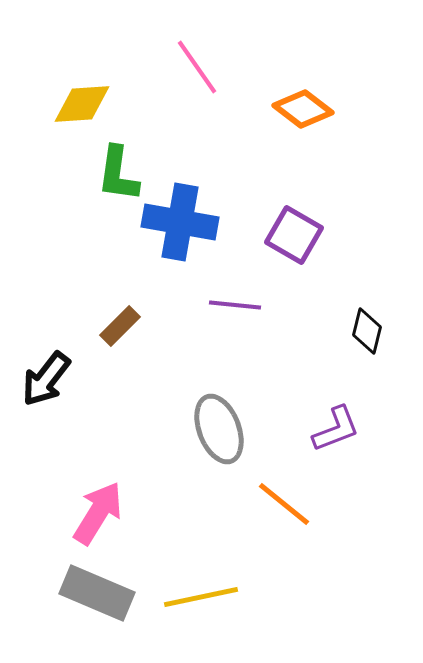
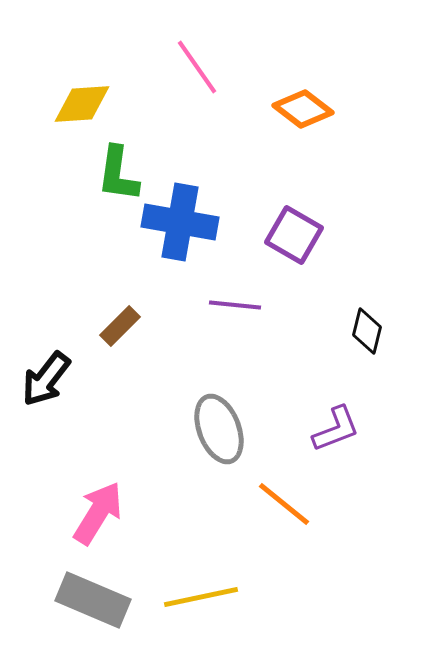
gray rectangle: moved 4 px left, 7 px down
